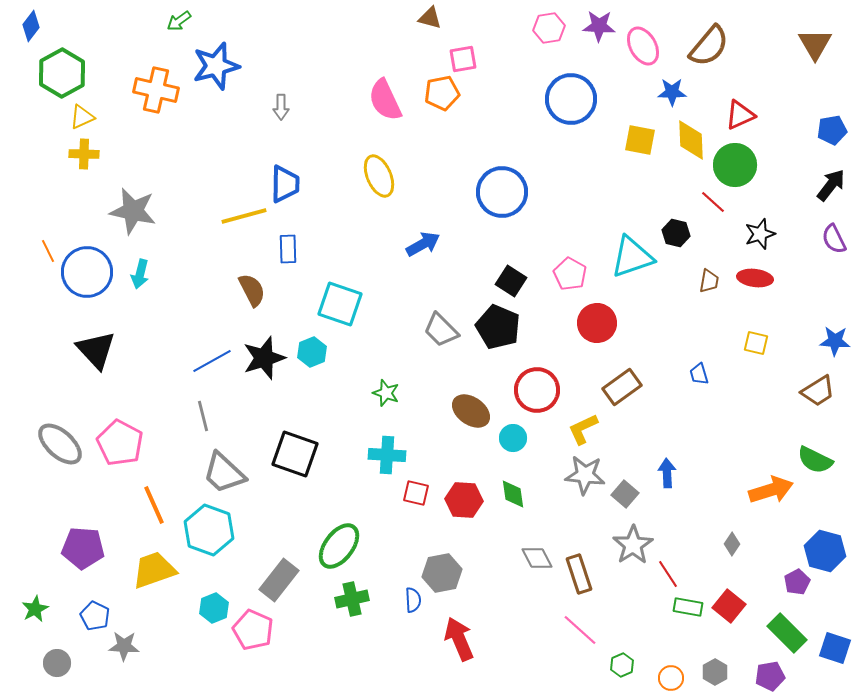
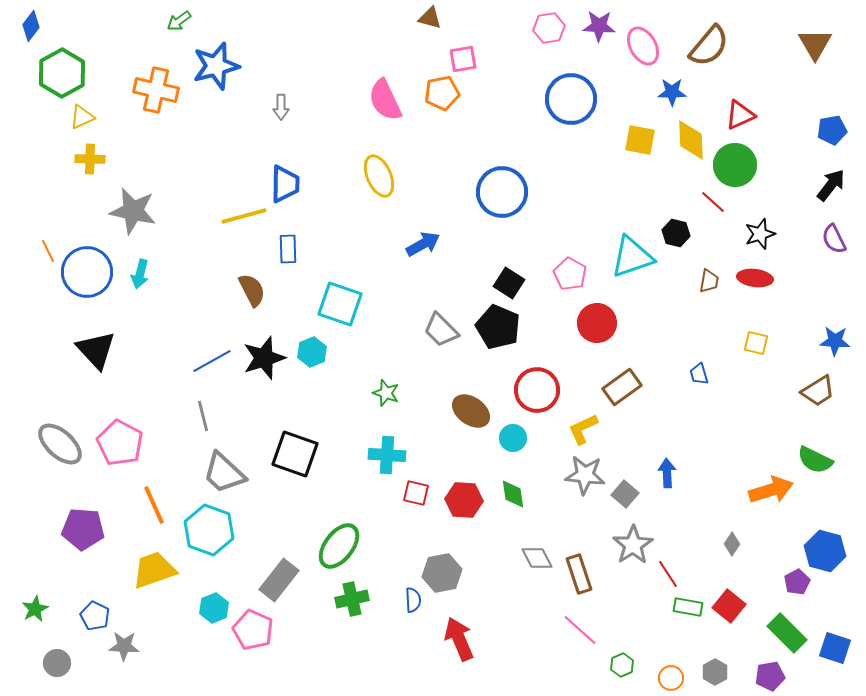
yellow cross at (84, 154): moved 6 px right, 5 px down
black square at (511, 281): moved 2 px left, 2 px down
purple pentagon at (83, 548): moved 19 px up
